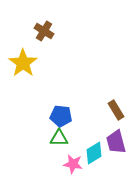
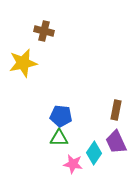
brown cross: rotated 18 degrees counterclockwise
yellow star: rotated 24 degrees clockwise
brown rectangle: rotated 42 degrees clockwise
purple trapezoid: rotated 10 degrees counterclockwise
cyan diamond: rotated 25 degrees counterclockwise
